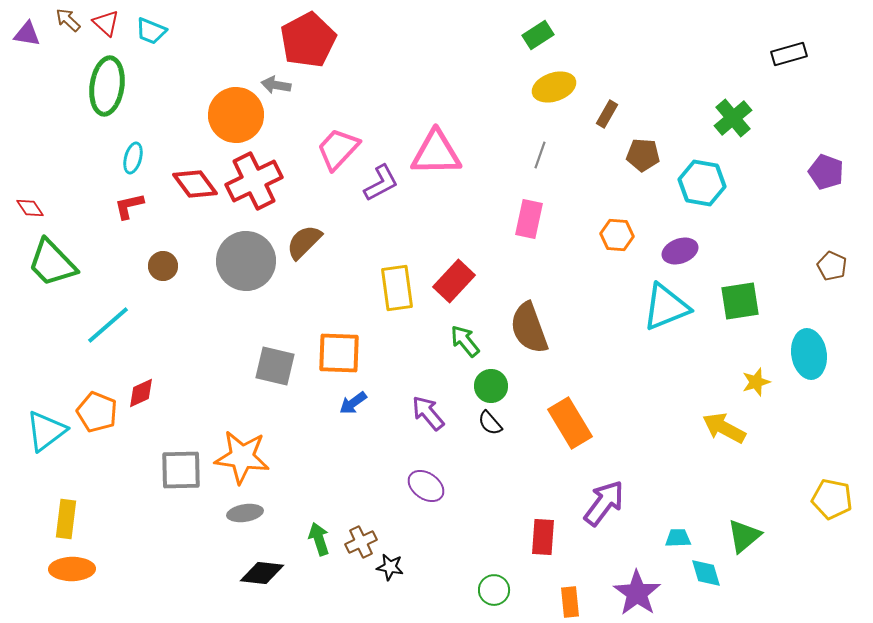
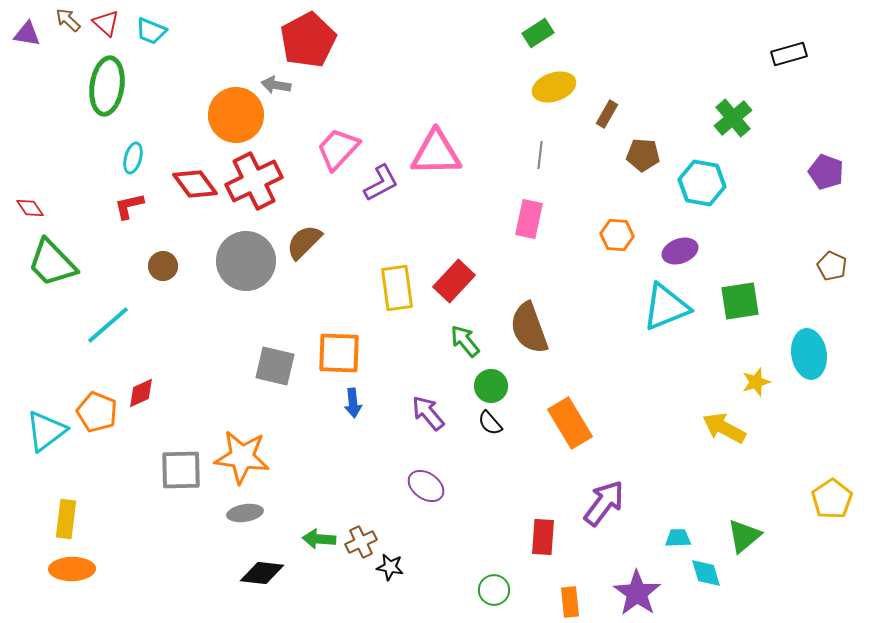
green rectangle at (538, 35): moved 2 px up
gray line at (540, 155): rotated 12 degrees counterclockwise
blue arrow at (353, 403): rotated 60 degrees counterclockwise
yellow pentagon at (832, 499): rotated 27 degrees clockwise
green arrow at (319, 539): rotated 68 degrees counterclockwise
